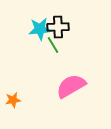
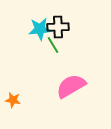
orange star: rotated 21 degrees clockwise
